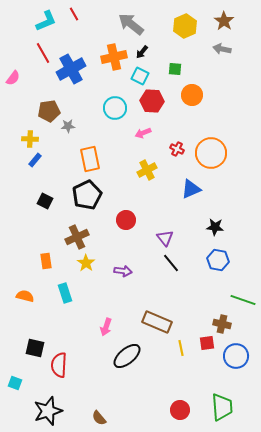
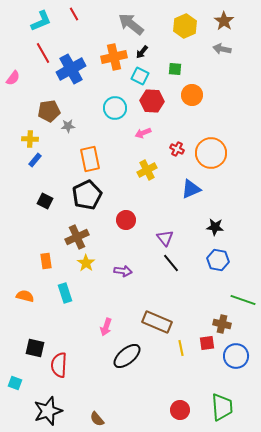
cyan L-shape at (46, 21): moved 5 px left
brown semicircle at (99, 418): moved 2 px left, 1 px down
